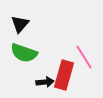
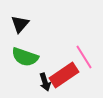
green semicircle: moved 1 px right, 4 px down
red rectangle: rotated 40 degrees clockwise
black arrow: rotated 78 degrees clockwise
